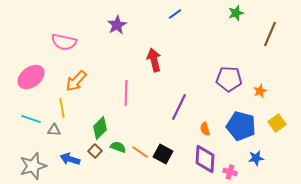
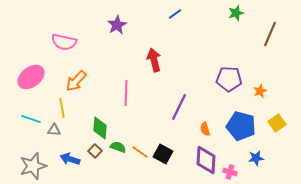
green diamond: rotated 40 degrees counterclockwise
purple diamond: moved 1 px right, 1 px down
